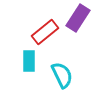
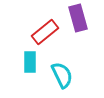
purple rectangle: rotated 48 degrees counterclockwise
cyan rectangle: moved 1 px right, 1 px down
